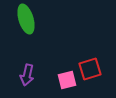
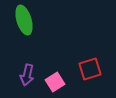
green ellipse: moved 2 px left, 1 px down
pink square: moved 12 px left, 2 px down; rotated 18 degrees counterclockwise
